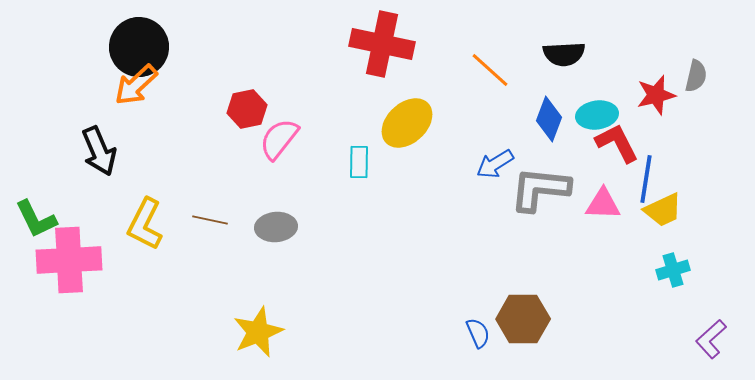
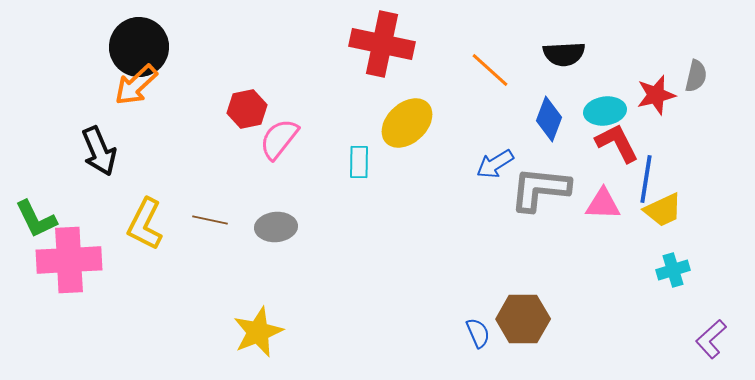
cyan ellipse: moved 8 px right, 4 px up
